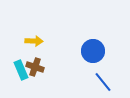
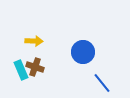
blue circle: moved 10 px left, 1 px down
blue line: moved 1 px left, 1 px down
